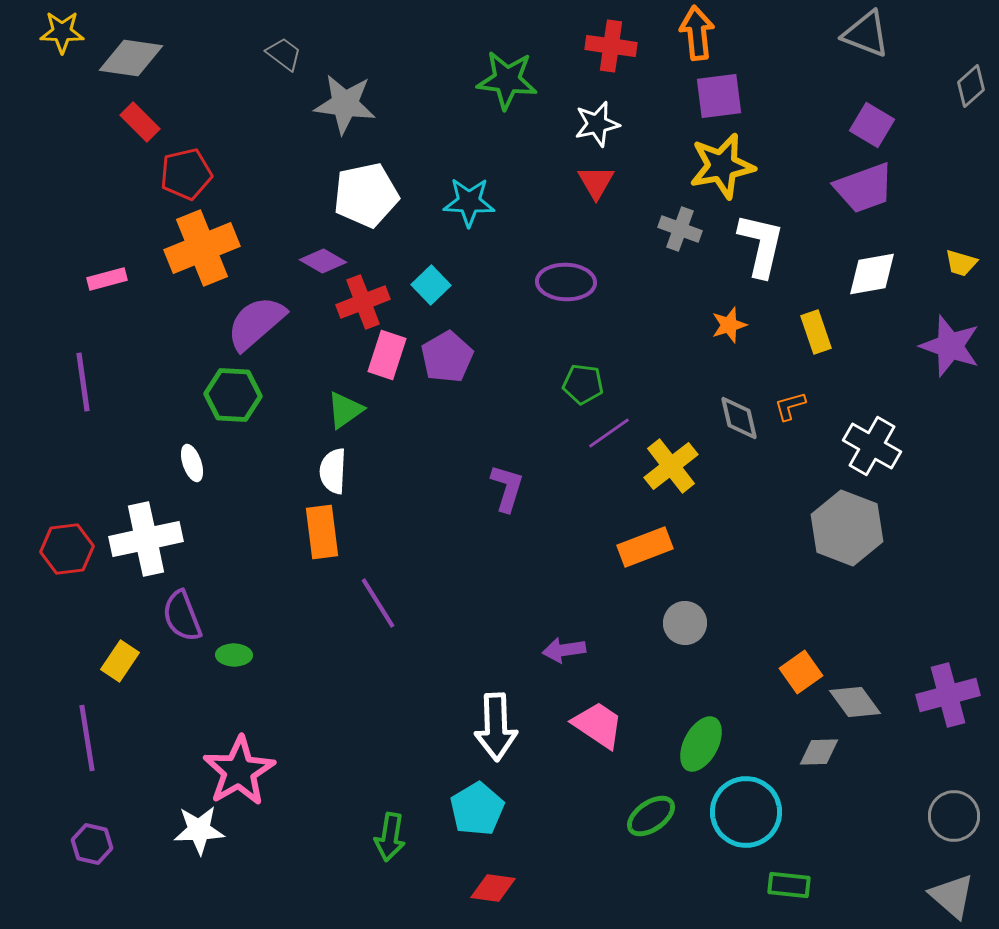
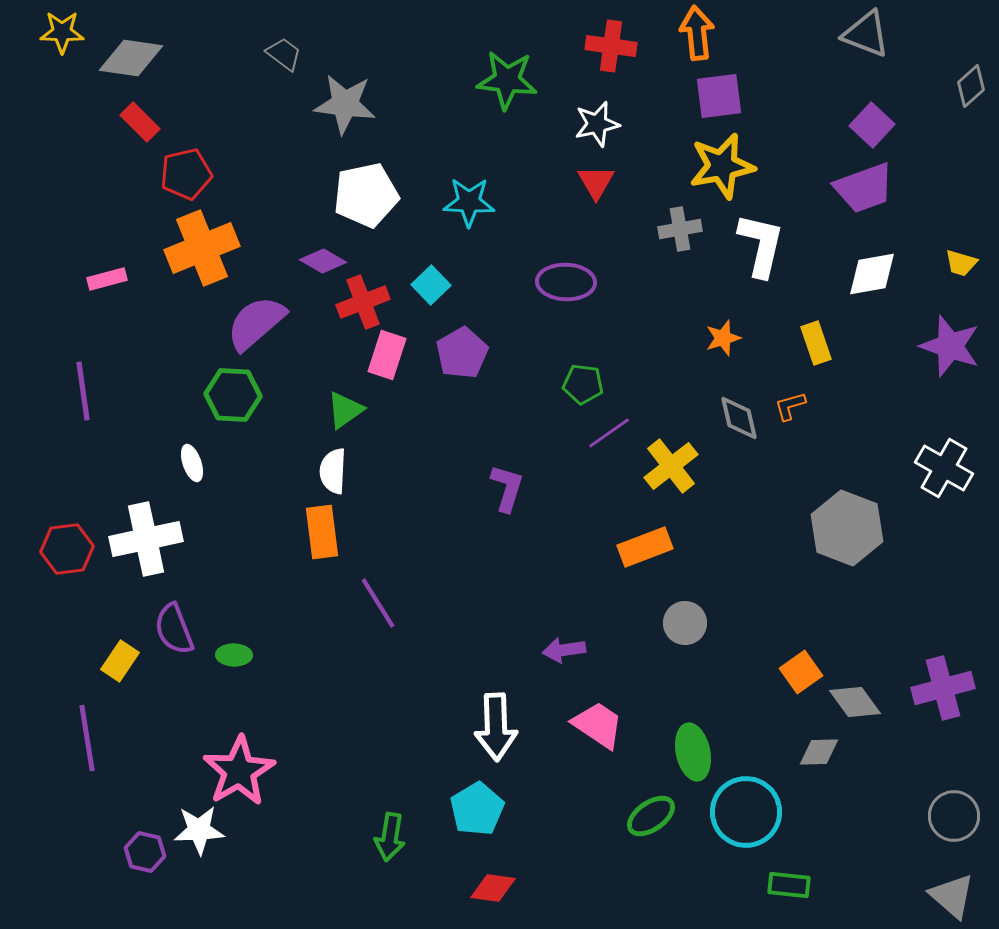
purple square at (872, 125): rotated 12 degrees clockwise
gray cross at (680, 229): rotated 30 degrees counterclockwise
orange star at (729, 325): moved 6 px left, 13 px down
yellow rectangle at (816, 332): moved 11 px down
purple pentagon at (447, 357): moved 15 px right, 4 px up
purple line at (83, 382): moved 9 px down
white cross at (872, 446): moved 72 px right, 22 px down
purple semicircle at (182, 616): moved 8 px left, 13 px down
purple cross at (948, 695): moved 5 px left, 7 px up
green ellipse at (701, 744): moved 8 px left, 8 px down; rotated 40 degrees counterclockwise
purple hexagon at (92, 844): moved 53 px right, 8 px down
